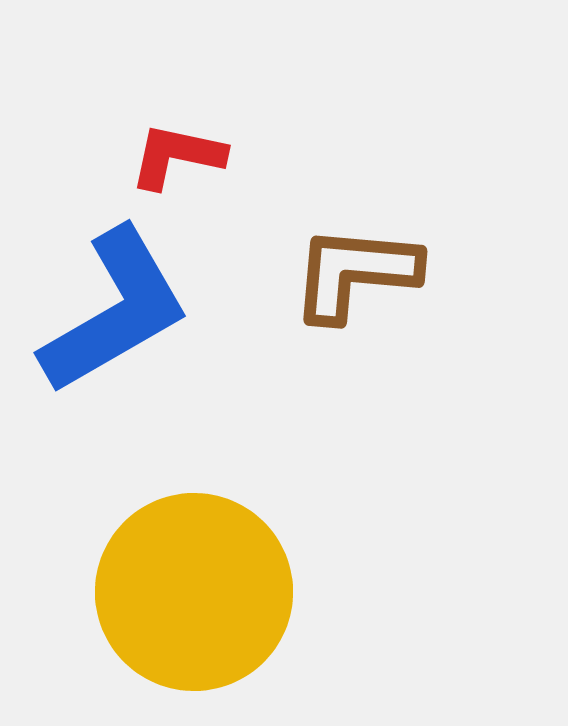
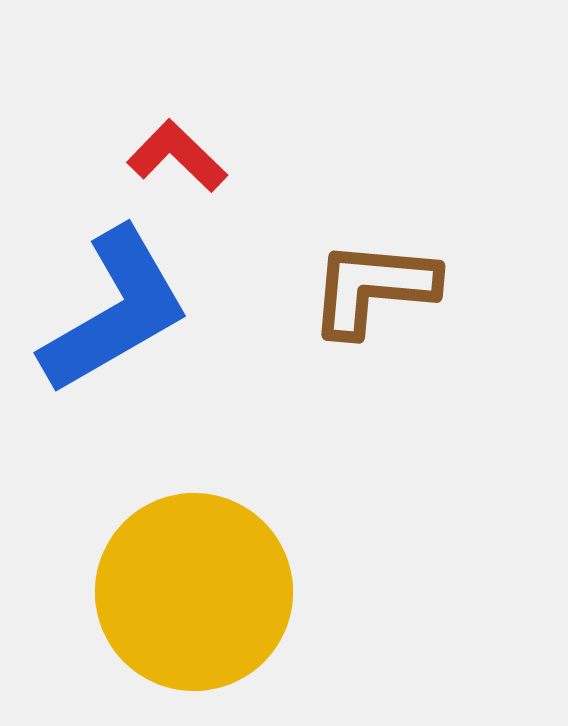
red L-shape: rotated 32 degrees clockwise
brown L-shape: moved 18 px right, 15 px down
